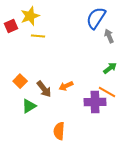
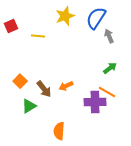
yellow star: moved 35 px right
